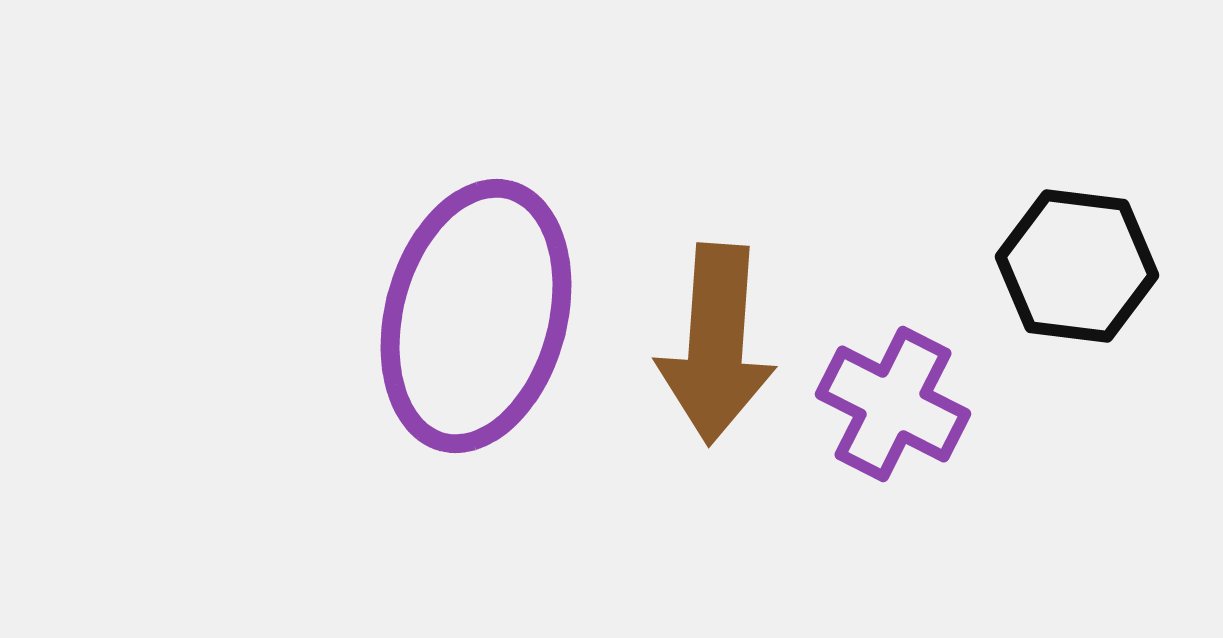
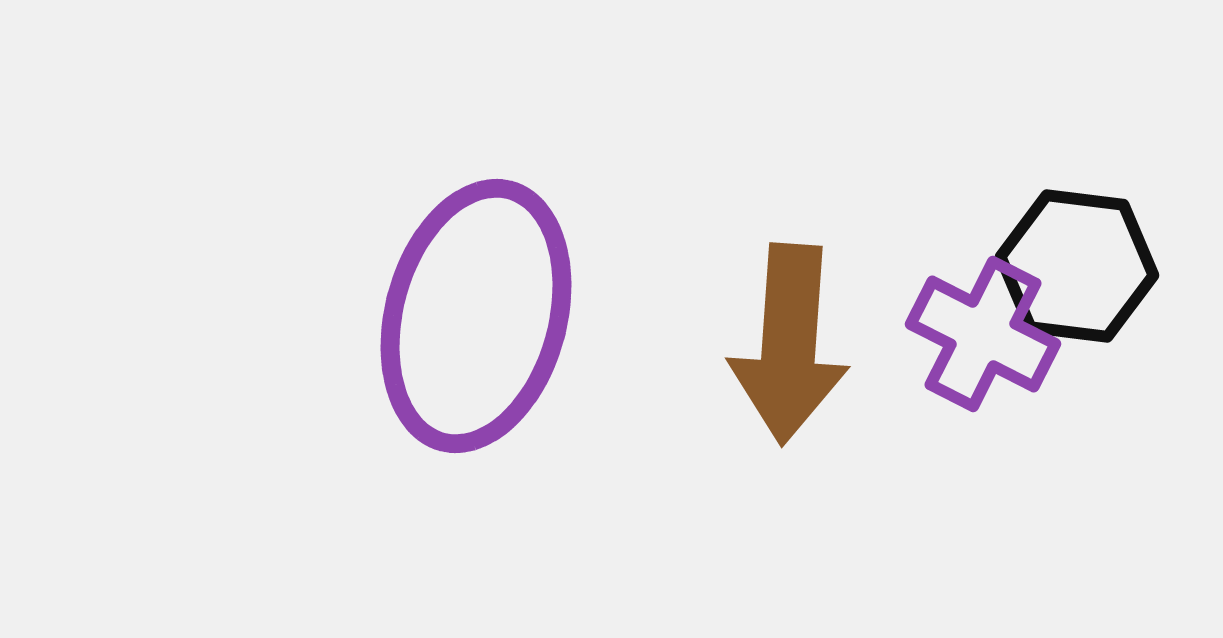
brown arrow: moved 73 px right
purple cross: moved 90 px right, 70 px up
